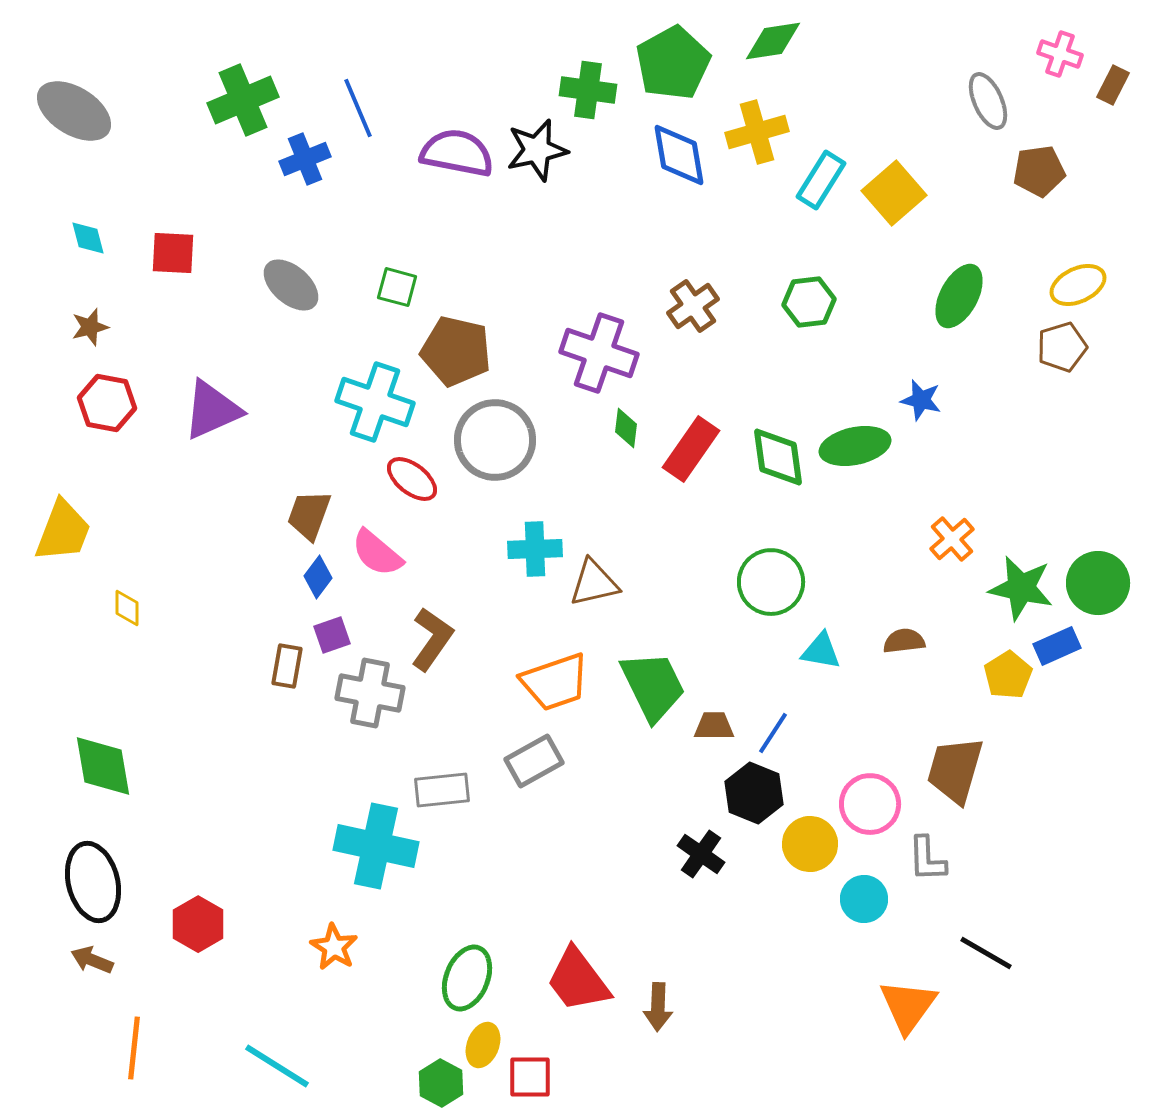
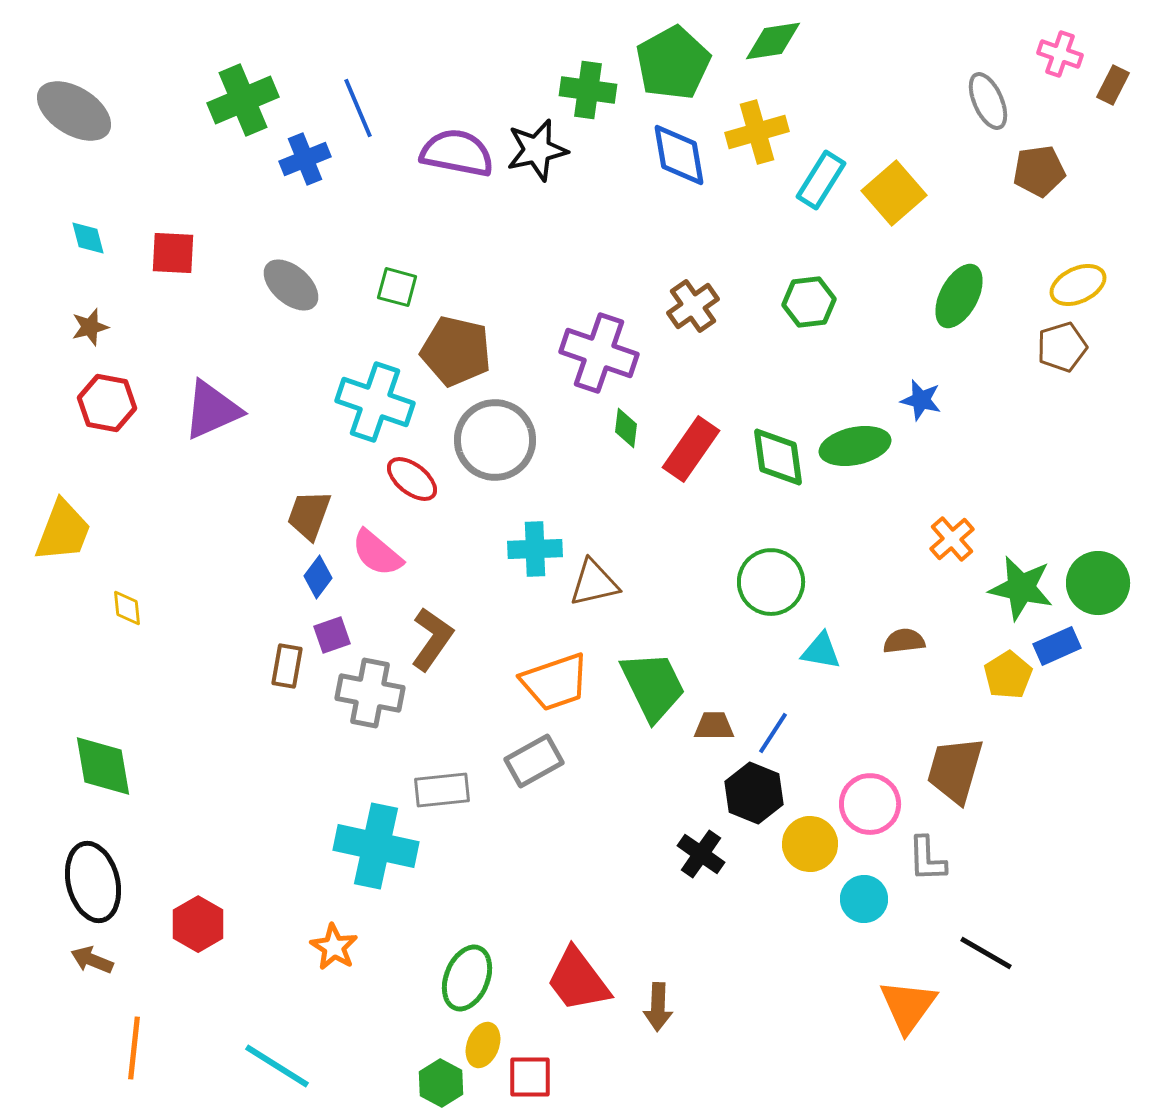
yellow diamond at (127, 608): rotated 6 degrees counterclockwise
